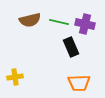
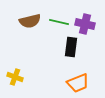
brown semicircle: moved 1 px down
black rectangle: rotated 30 degrees clockwise
yellow cross: rotated 28 degrees clockwise
orange trapezoid: moved 1 px left; rotated 20 degrees counterclockwise
